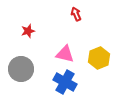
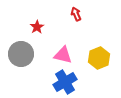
red star: moved 9 px right, 4 px up; rotated 16 degrees counterclockwise
pink triangle: moved 2 px left, 1 px down
gray circle: moved 15 px up
blue cross: rotated 30 degrees clockwise
